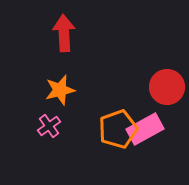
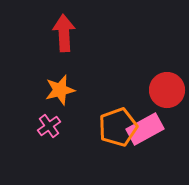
red circle: moved 3 px down
orange pentagon: moved 2 px up
